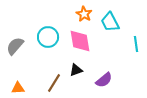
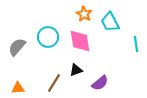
gray semicircle: moved 2 px right, 1 px down
purple semicircle: moved 4 px left, 3 px down
